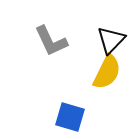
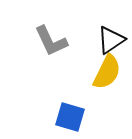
black triangle: rotated 12 degrees clockwise
